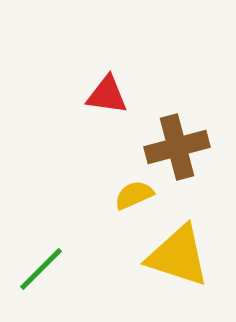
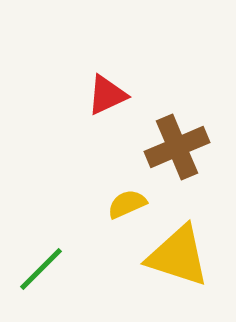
red triangle: rotated 33 degrees counterclockwise
brown cross: rotated 8 degrees counterclockwise
yellow semicircle: moved 7 px left, 9 px down
